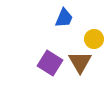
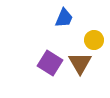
yellow circle: moved 1 px down
brown triangle: moved 1 px down
